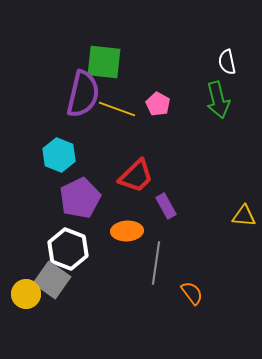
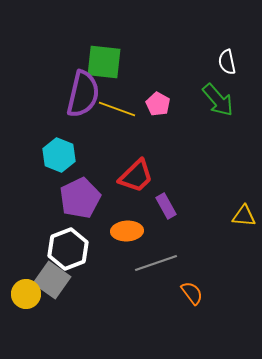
green arrow: rotated 27 degrees counterclockwise
white hexagon: rotated 18 degrees clockwise
gray line: rotated 63 degrees clockwise
